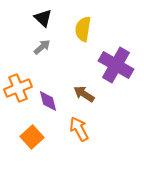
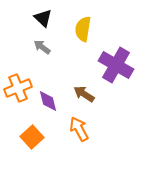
gray arrow: rotated 102 degrees counterclockwise
